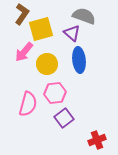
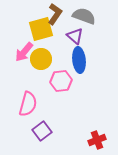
brown L-shape: moved 33 px right
purple triangle: moved 3 px right, 3 px down
yellow circle: moved 6 px left, 5 px up
pink hexagon: moved 6 px right, 12 px up
purple square: moved 22 px left, 13 px down
